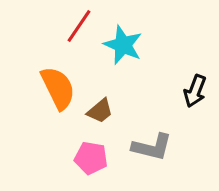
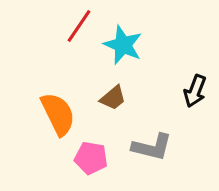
orange semicircle: moved 26 px down
brown trapezoid: moved 13 px right, 13 px up
